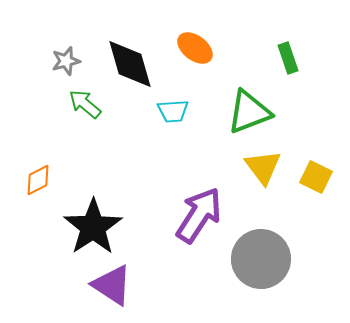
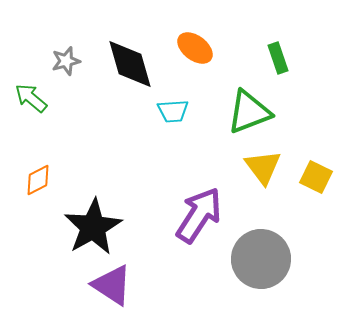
green rectangle: moved 10 px left
green arrow: moved 54 px left, 6 px up
black star: rotated 4 degrees clockwise
